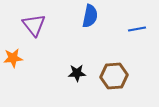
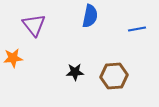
black star: moved 2 px left, 1 px up
